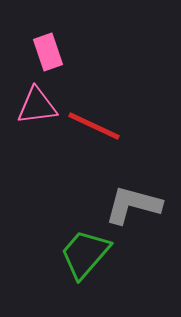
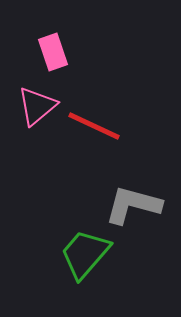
pink rectangle: moved 5 px right
pink triangle: rotated 33 degrees counterclockwise
